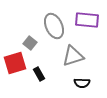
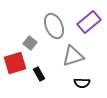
purple rectangle: moved 2 px right, 2 px down; rotated 45 degrees counterclockwise
